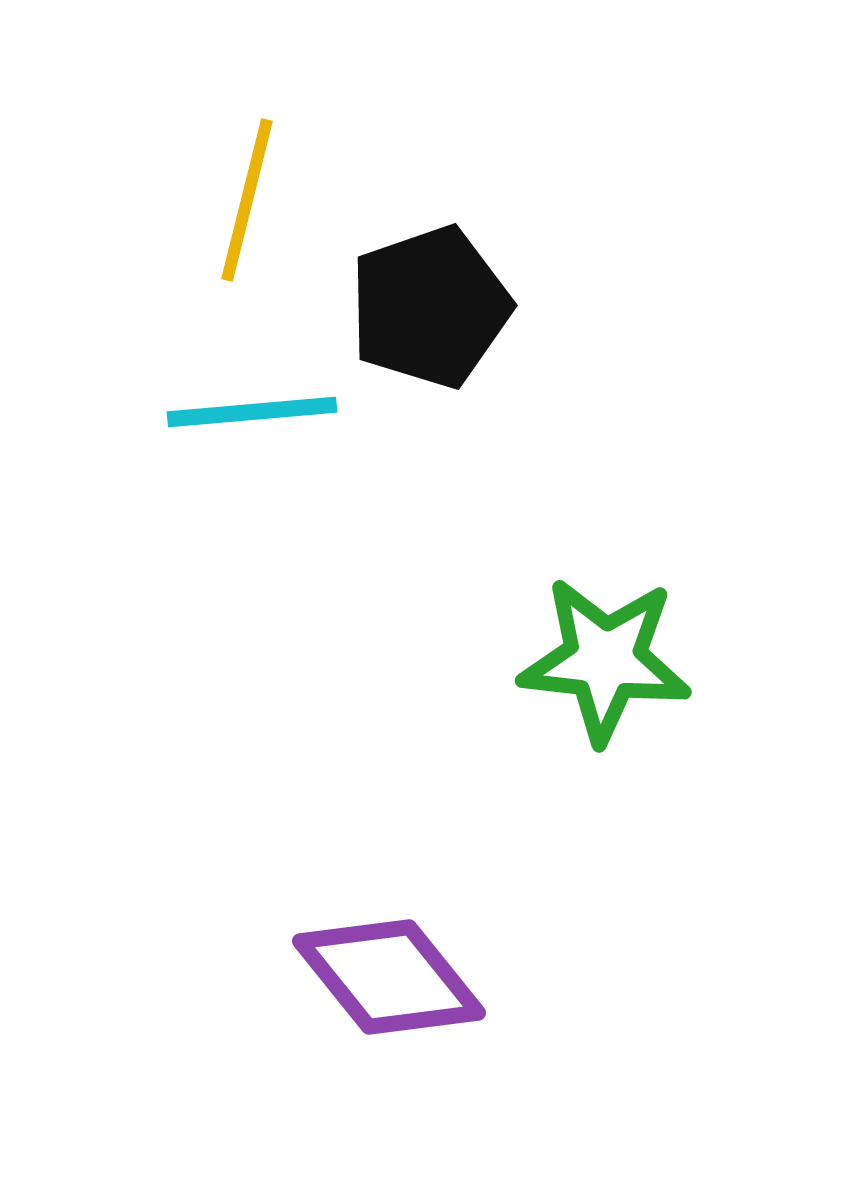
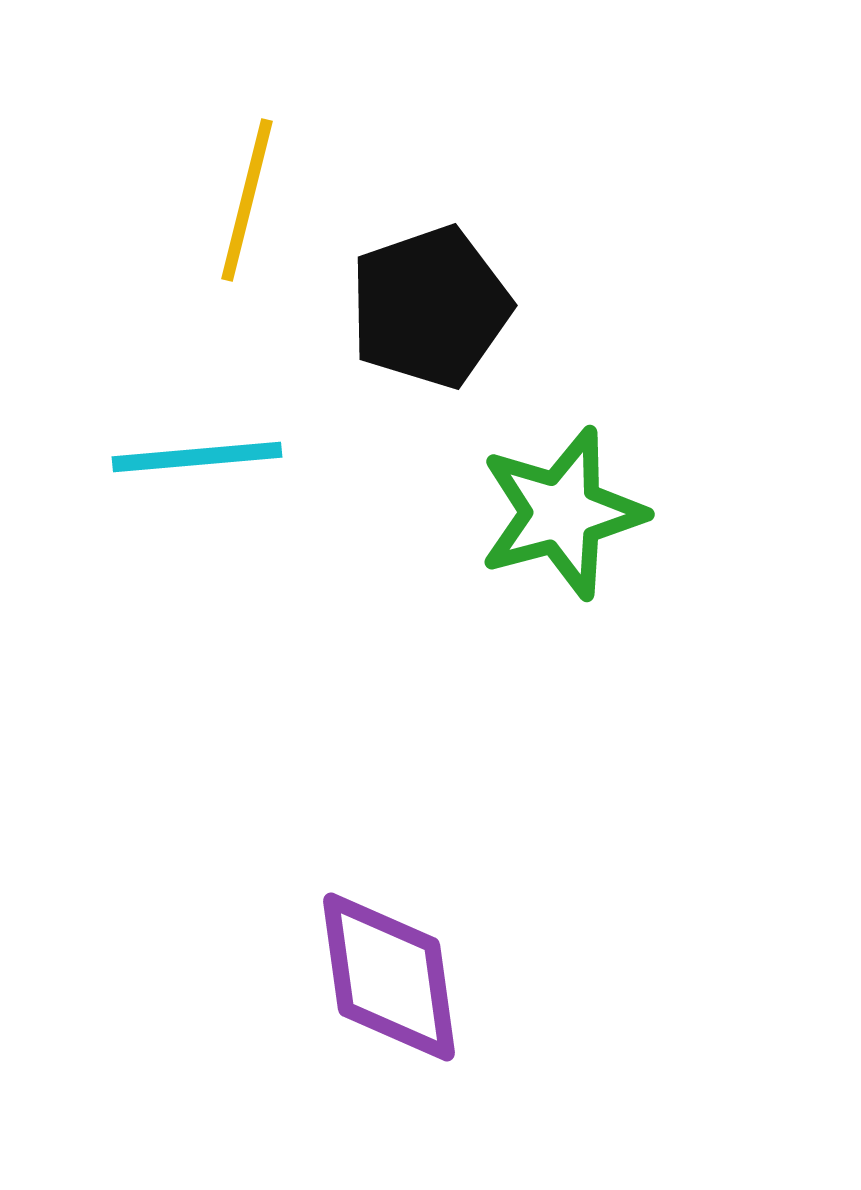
cyan line: moved 55 px left, 45 px down
green star: moved 43 px left, 147 px up; rotated 21 degrees counterclockwise
purple diamond: rotated 31 degrees clockwise
